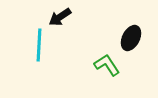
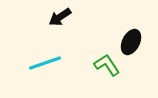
black ellipse: moved 4 px down
cyan line: moved 6 px right, 18 px down; rotated 68 degrees clockwise
